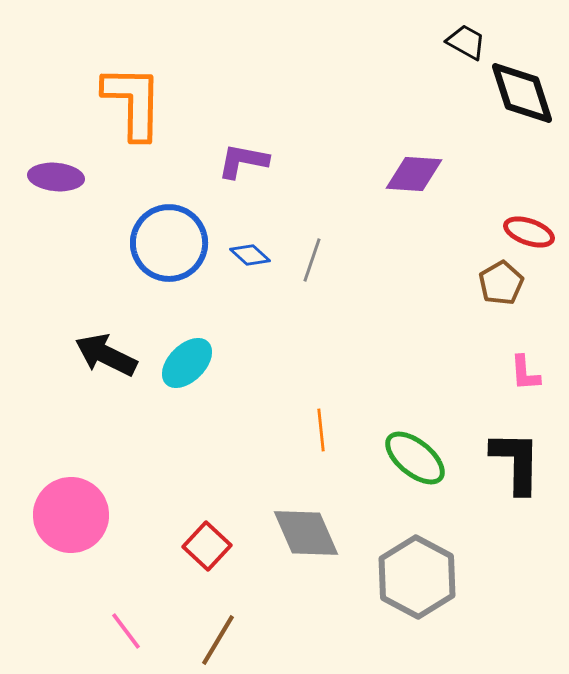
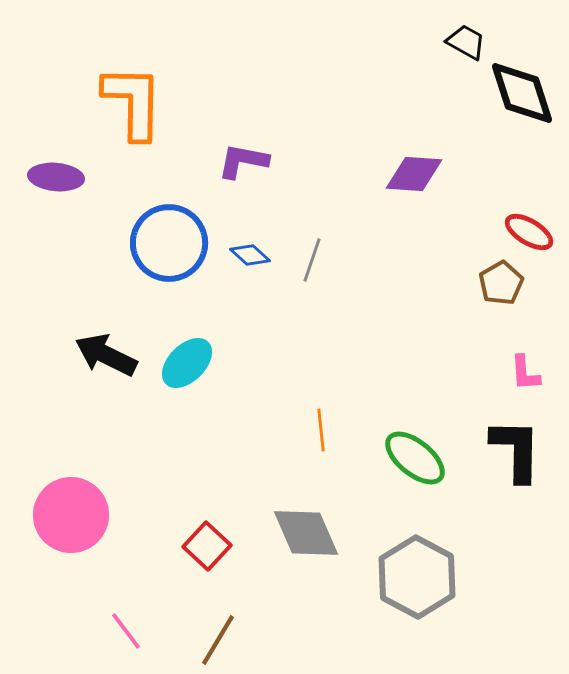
red ellipse: rotated 12 degrees clockwise
black L-shape: moved 12 px up
